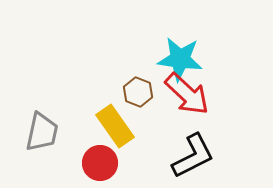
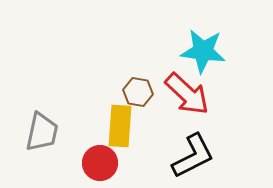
cyan star: moved 23 px right, 8 px up
brown hexagon: rotated 12 degrees counterclockwise
yellow rectangle: moved 5 px right; rotated 39 degrees clockwise
